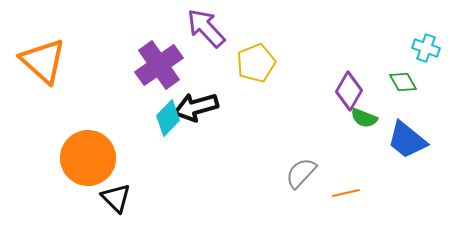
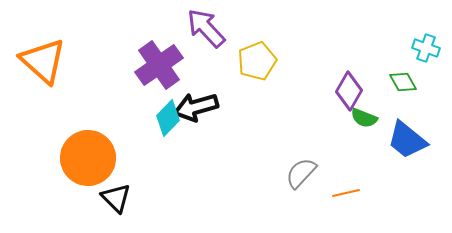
yellow pentagon: moved 1 px right, 2 px up
